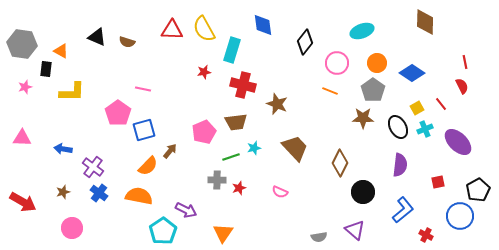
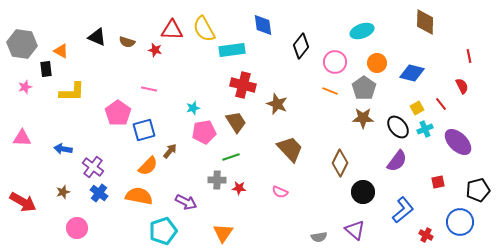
black diamond at (305, 42): moved 4 px left, 4 px down
cyan rectangle at (232, 50): rotated 65 degrees clockwise
red line at (465, 62): moved 4 px right, 6 px up
pink circle at (337, 63): moved 2 px left, 1 px up
black rectangle at (46, 69): rotated 14 degrees counterclockwise
red star at (204, 72): moved 49 px left, 22 px up; rotated 24 degrees clockwise
blue diamond at (412, 73): rotated 20 degrees counterclockwise
pink line at (143, 89): moved 6 px right
gray pentagon at (373, 90): moved 9 px left, 2 px up
brown trapezoid at (236, 122): rotated 115 degrees counterclockwise
black ellipse at (398, 127): rotated 10 degrees counterclockwise
pink pentagon at (204, 132): rotated 15 degrees clockwise
cyan star at (254, 148): moved 61 px left, 40 px up
brown trapezoid at (295, 148): moved 5 px left, 1 px down
purple semicircle at (400, 165): moved 3 px left, 4 px up; rotated 30 degrees clockwise
red star at (239, 188): rotated 24 degrees clockwise
black pentagon at (478, 190): rotated 15 degrees clockwise
purple arrow at (186, 210): moved 8 px up
blue circle at (460, 216): moved 6 px down
pink circle at (72, 228): moved 5 px right
cyan pentagon at (163, 231): rotated 16 degrees clockwise
